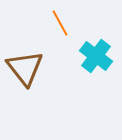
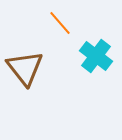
orange line: rotated 12 degrees counterclockwise
